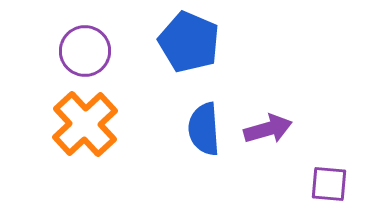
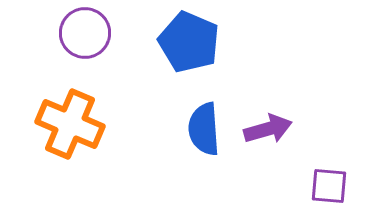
purple circle: moved 18 px up
orange cross: moved 15 px left; rotated 24 degrees counterclockwise
purple square: moved 2 px down
